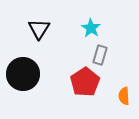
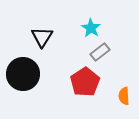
black triangle: moved 3 px right, 8 px down
gray rectangle: moved 3 px up; rotated 36 degrees clockwise
